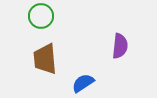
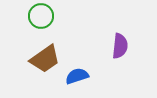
brown trapezoid: rotated 120 degrees counterclockwise
blue semicircle: moved 6 px left, 7 px up; rotated 15 degrees clockwise
